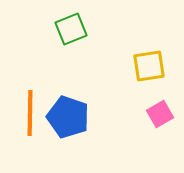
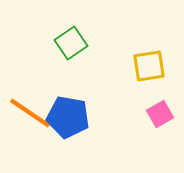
green square: moved 14 px down; rotated 12 degrees counterclockwise
orange line: rotated 57 degrees counterclockwise
blue pentagon: rotated 9 degrees counterclockwise
